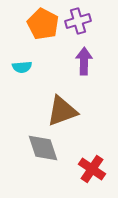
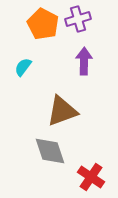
purple cross: moved 2 px up
cyan semicircle: moved 1 px right; rotated 132 degrees clockwise
gray diamond: moved 7 px right, 3 px down
red cross: moved 1 px left, 8 px down
